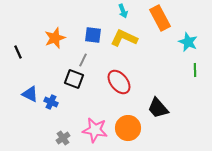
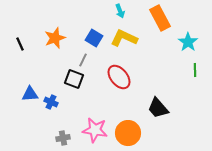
cyan arrow: moved 3 px left
blue square: moved 1 px right, 3 px down; rotated 24 degrees clockwise
cyan star: rotated 12 degrees clockwise
black line: moved 2 px right, 8 px up
red ellipse: moved 5 px up
blue triangle: rotated 30 degrees counterclockwise
orange circle: moved 5 px down
gray cross: rotated 24 degrees clockwise
